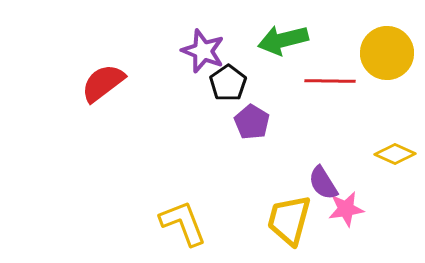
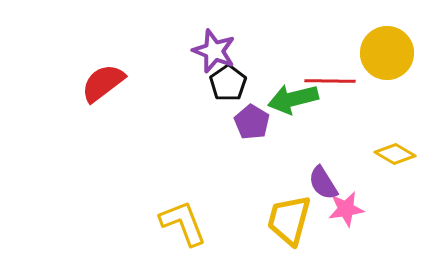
green arrow: moved 10 px right, 59 px down
purple star: moved 11 px right
yellow diamond: rotated 6 degrees clockwise
